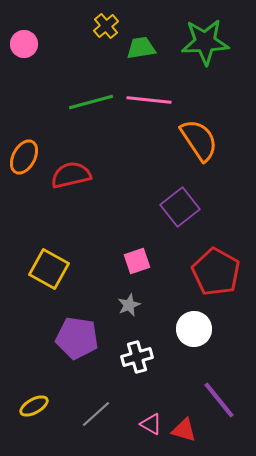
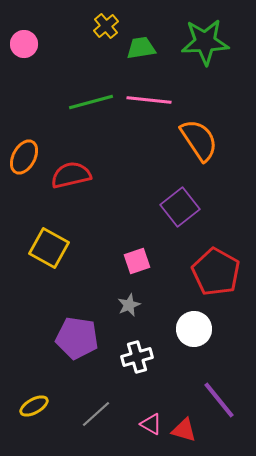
yellow square: moved 21 px up
